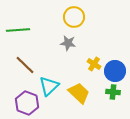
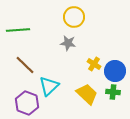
yellow trapezoid: moved 8 px right, 1 px down
